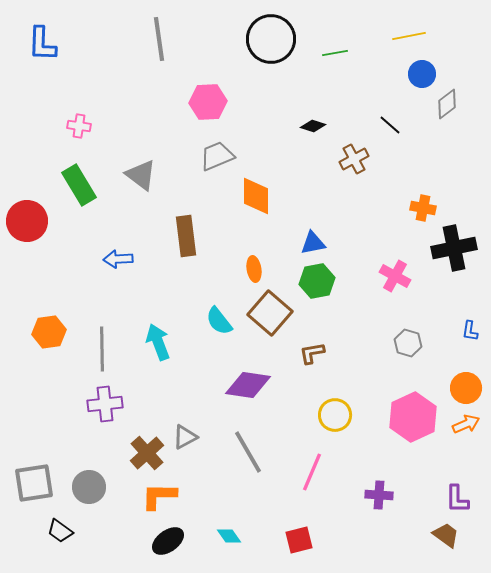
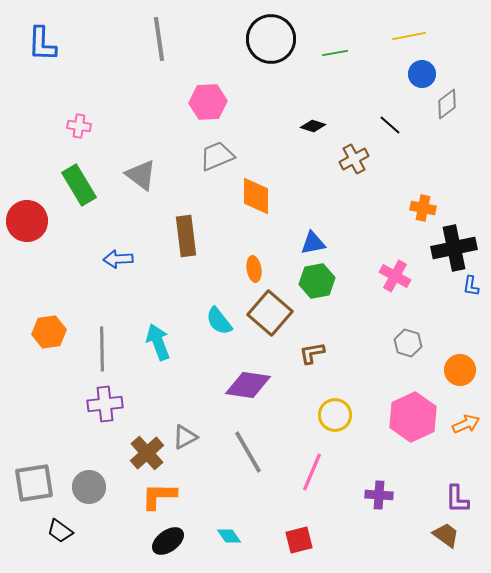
blue L-shape at (470, 331): moved 1 px right, 45 px up
orange circle at (466, 388): moved 6 px left, 18 px up
